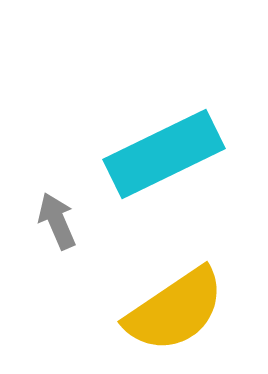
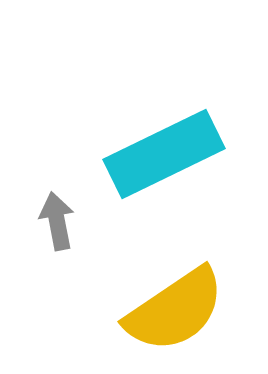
gray arrow: rotated 12 degrees clockwise
